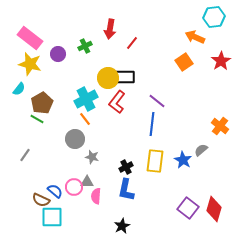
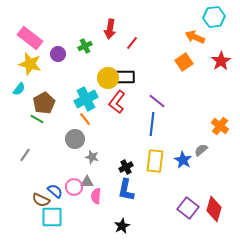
brown pentagon: moved 2 px right
